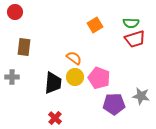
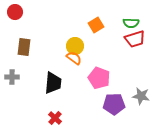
orange square: moved 1 px right
yellow circle: moved 31 px up
